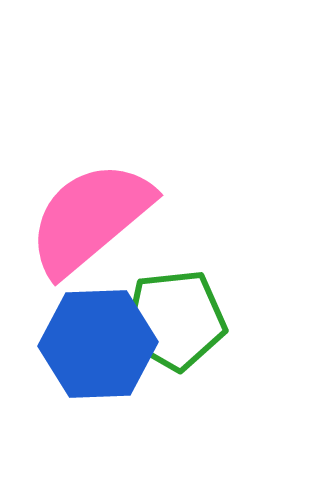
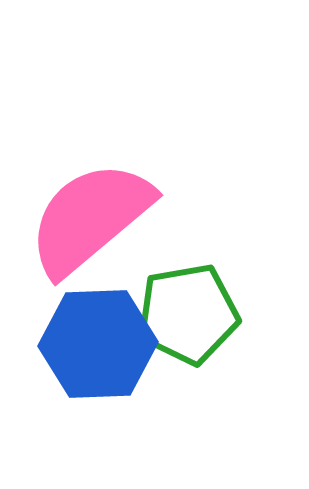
green pentagon: moved 13 px right, 6 px up; rotated 4 degrees counterclockwise
